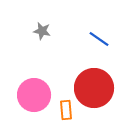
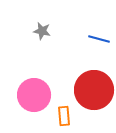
blue line: rotated 20 degrees counterclockwise
red circle: moved 2 px down
orange rectangle: moved 2 px left, 6 px down
